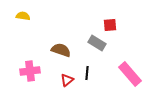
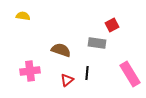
red square: moved 2 px right; rotated 24 degrees counterclockwise
gray rectangle: rotated 24 degrees counterclockwise
pink rectangle: rotated 10 degrees clockwise
